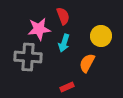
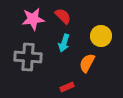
red semicircle: rotated 24 degrees counterclockwise
pink star: moved 6 px left, 10 px up
